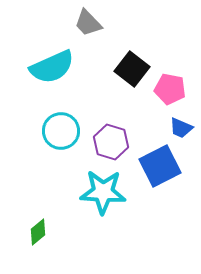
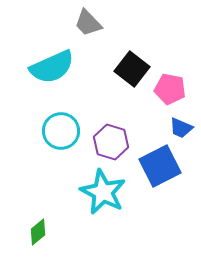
cyan star: rotated 24 degrees clockwise
